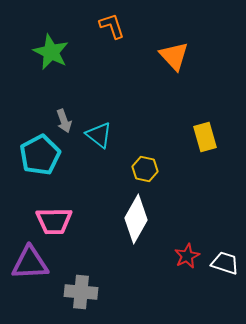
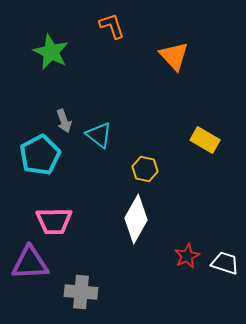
yellow rectangle: moved 3 px down; rotated 44 degrees counterclockwise
